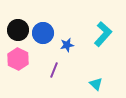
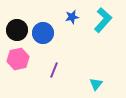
black circle: moved 1 px left
cyan L-shape: moved 14 px up
blue star: moved 5 px right, 28 px up
pink hexagon: rotated 20 degrees clockwise
cyan triangle: rotated 24 degrees clockwise
